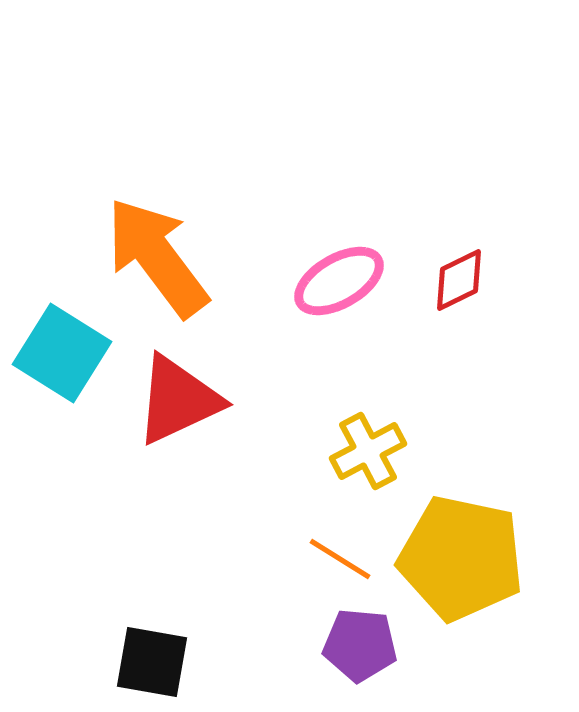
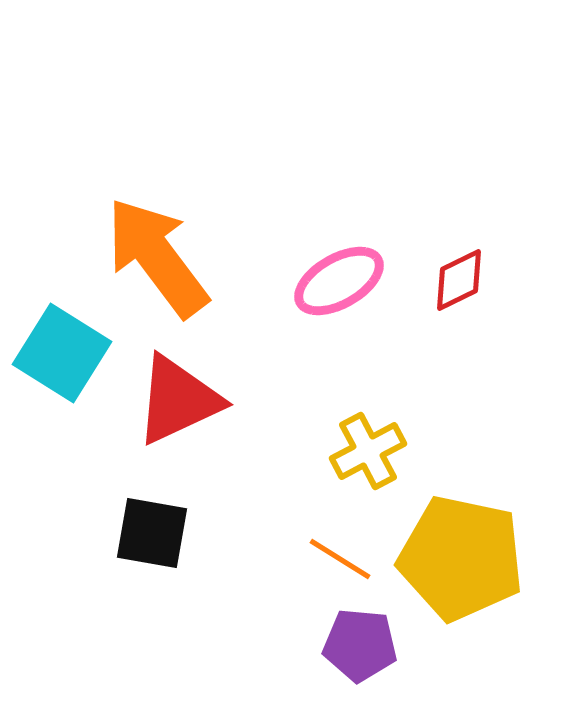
black square: moved 129 px up
